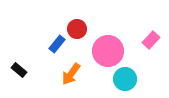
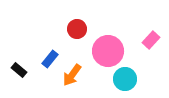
blue rectangle: moved 7 px left, 15 px down
orange arrow: moved 1 px right, 1 px down
